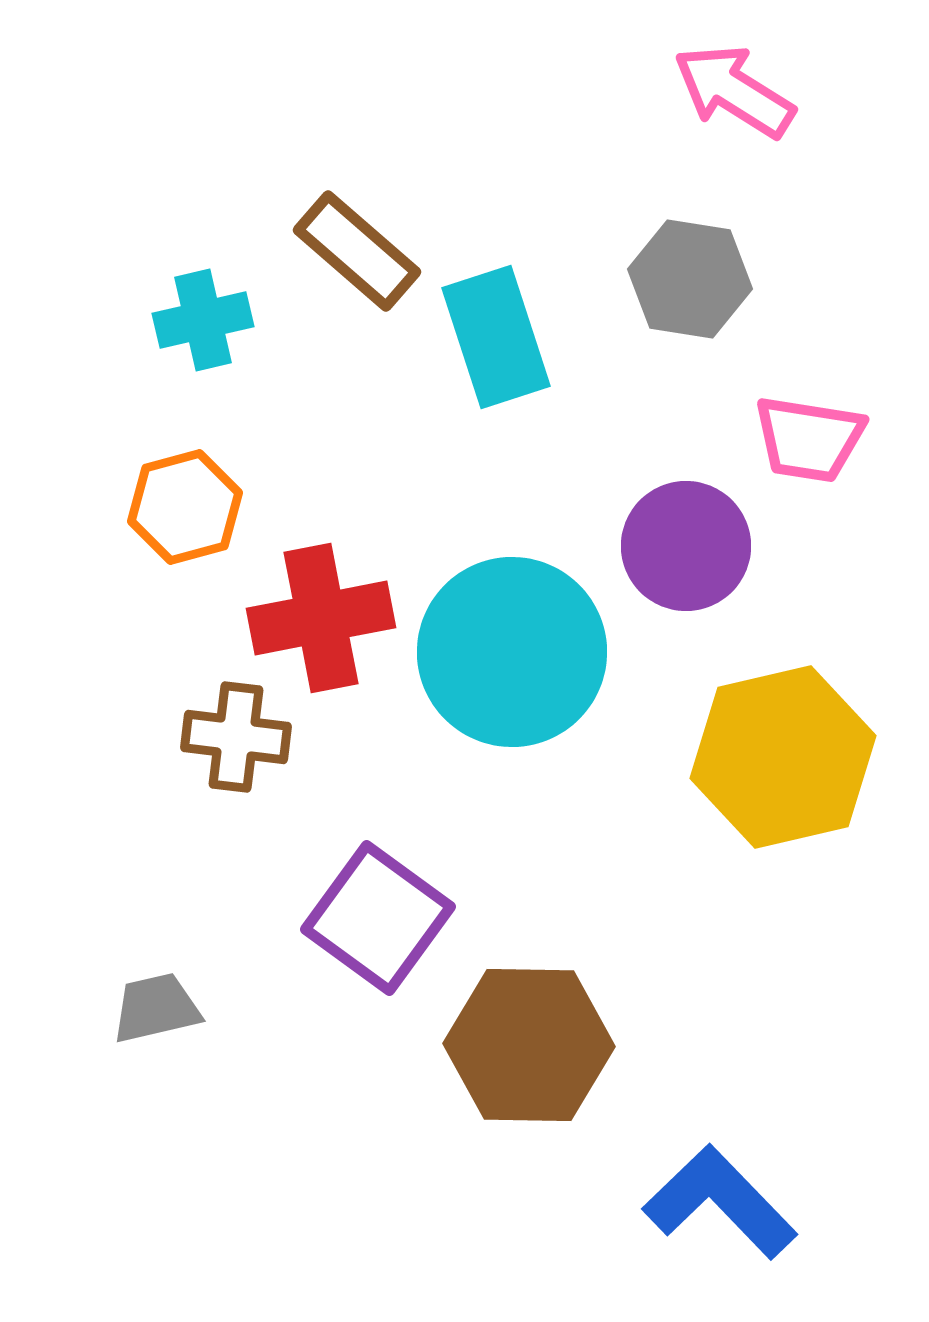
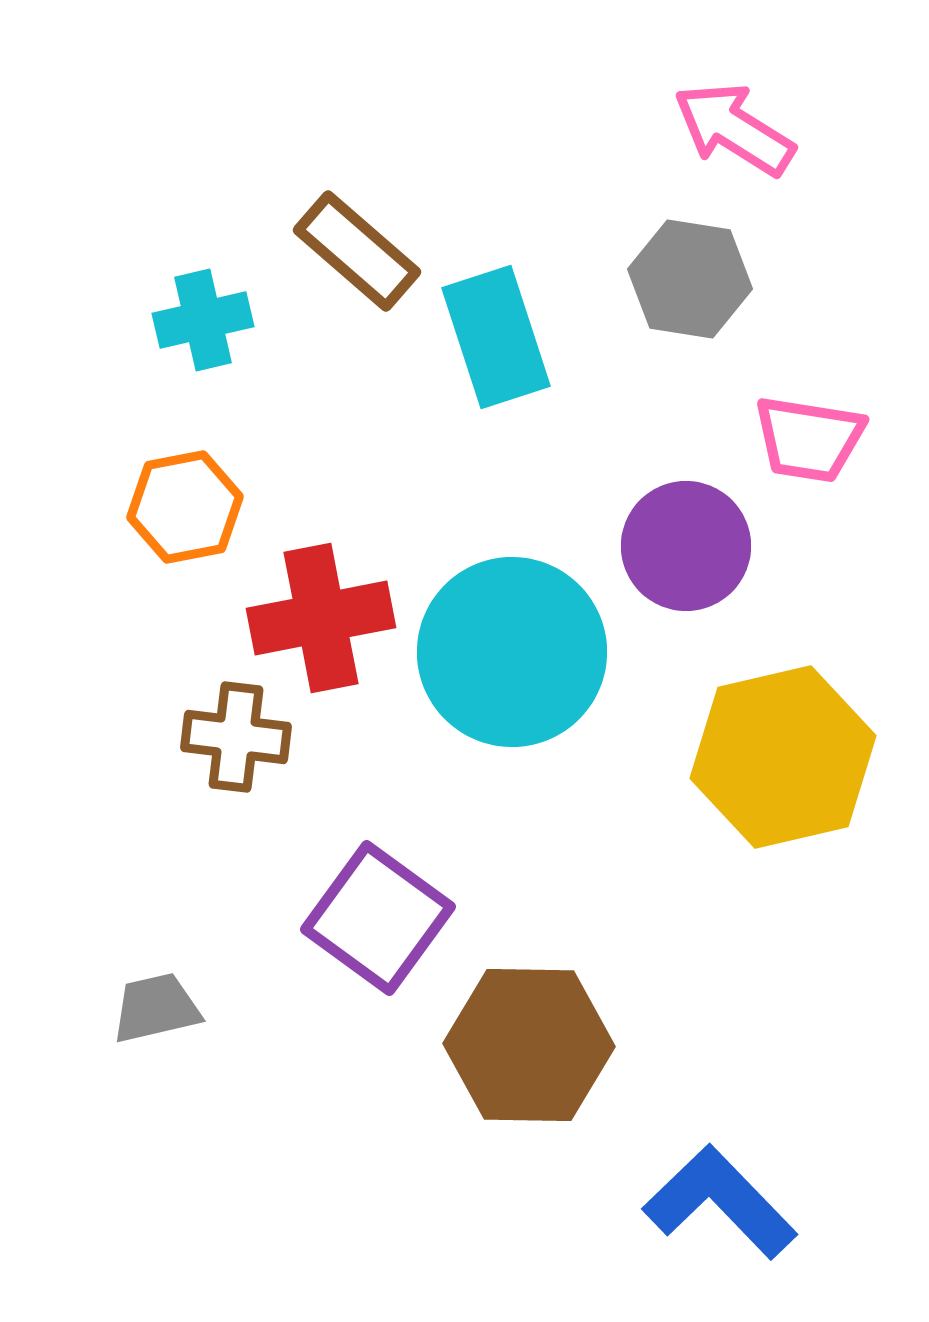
pink arrow: moved 38 px down
orange hexagon: rotated 4 degrees clockwise
